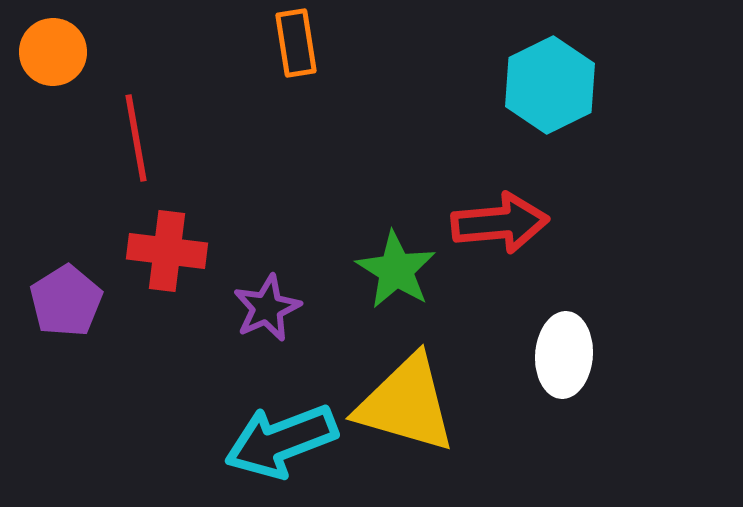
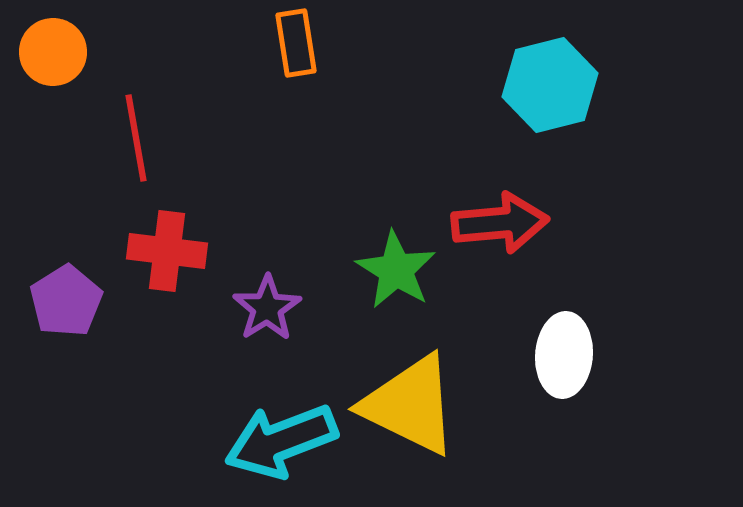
cyan hexagon: rotated 12 degrees clockwise
purple star: rotated 8 degrees counterclockwise
yellow triangle: moved 4 px right, 1 px down; rotated 10 degrees clockwise
